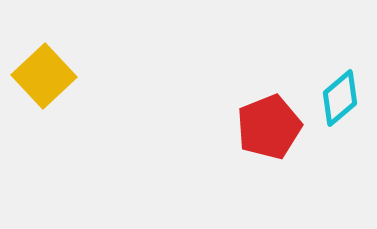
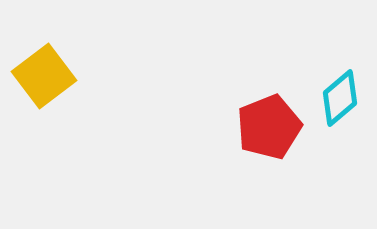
yellow square: rotated 6 degrees clockwise
